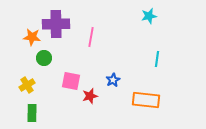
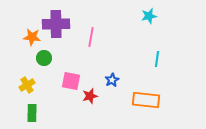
blue star: moved 1 px left
